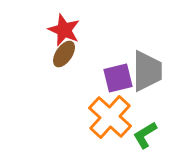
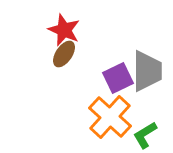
purple square: rotated 12 degrees counterclockwise
